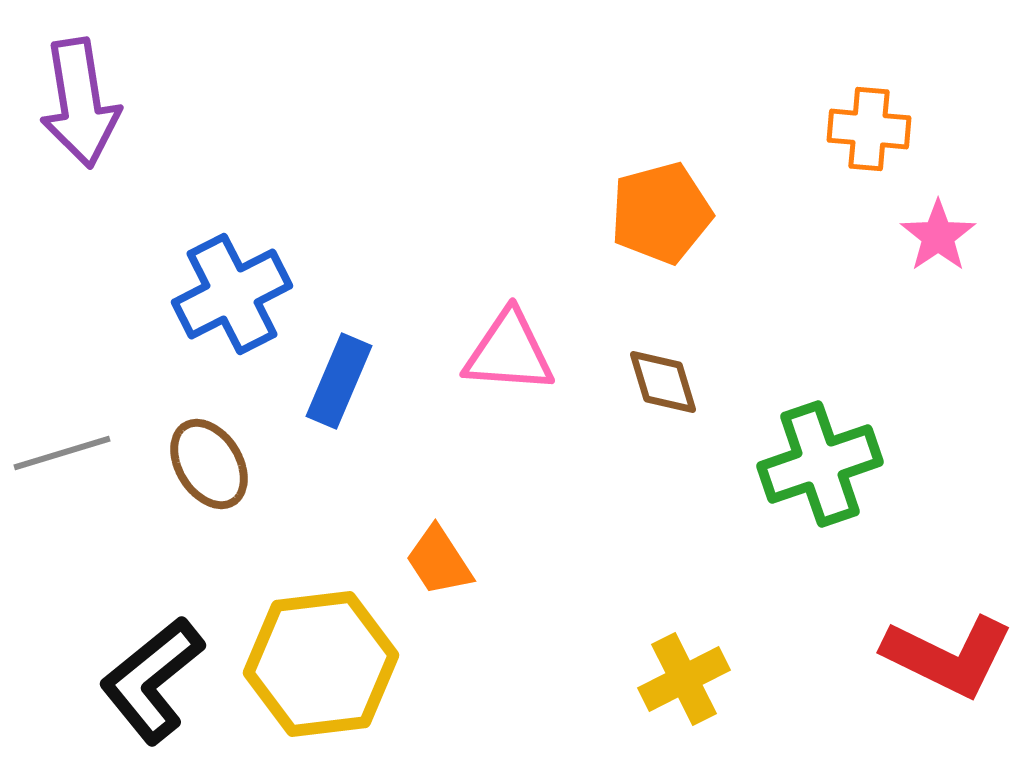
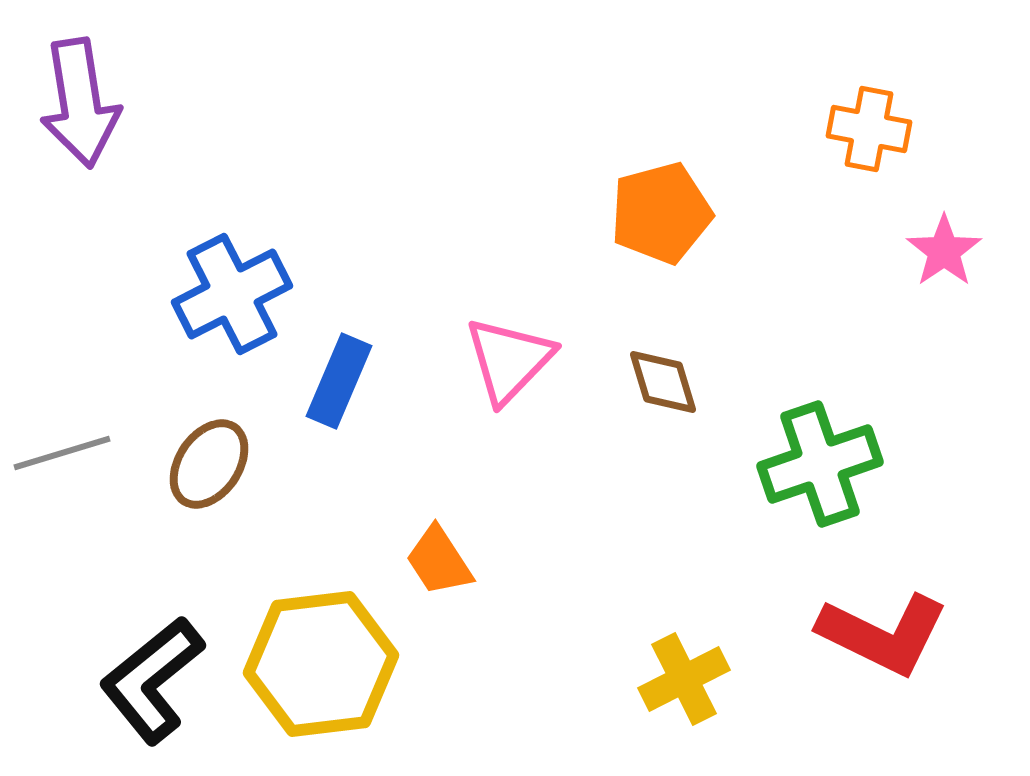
orange cross: rotated 6 degrees clockwise
pink star: moved 6 px right, 15 px down
pink triangle: moved 8 px down; rotated 50 degrees counterclockwise
brown ellipse: rotated 66 degrees clockwise
red L-shape: moved 65 px left, 22 px up
